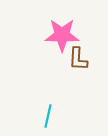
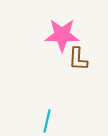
cyan line: moved 1 px left, 5 px down
